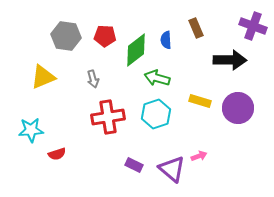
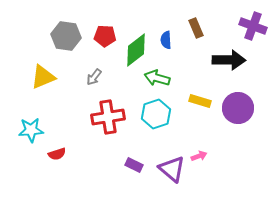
black arrow: moved 1 px left
gray arrow: moved 1 px right, 2 px up; rotated 54 degrees clockwise
